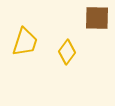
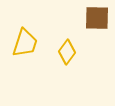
yellow trapezoid: moved 1 px down
